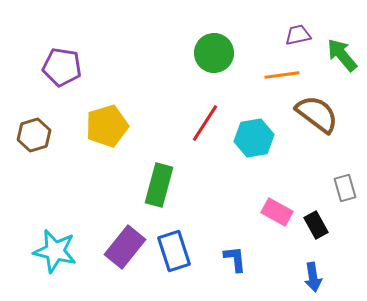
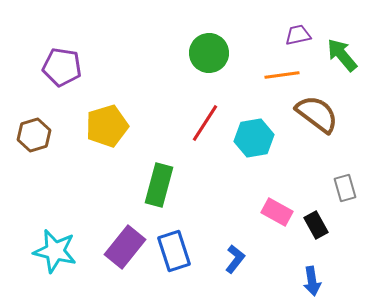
green circle: moved 5 px left
blue L-shape: rotated 44 degrees clockwise
blue arrow: moved 1 px left, 4 px down
